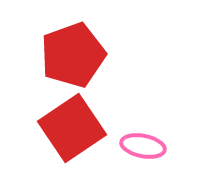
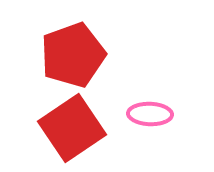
pink ellipse: moved 7 px right, 32 px up; rotated 9 degrees counterclockwise
